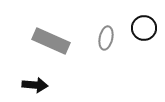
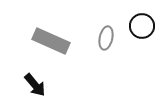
black circle: moved 2 px left, 2 px up
black arrow: rotated 45 degrees clockwise
